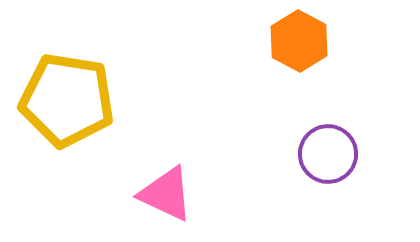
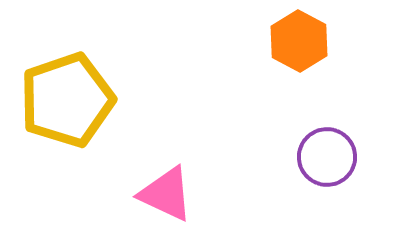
yellow pentagon: rotated 28 degrees counterclockwise
purple circle: moved 1 px left, 3 px down
